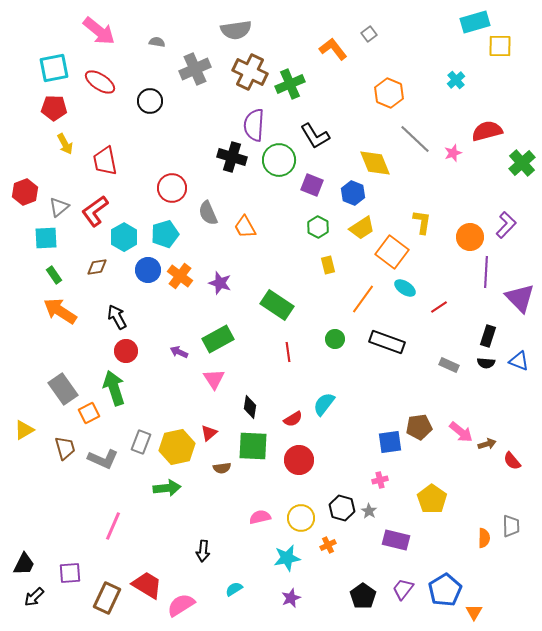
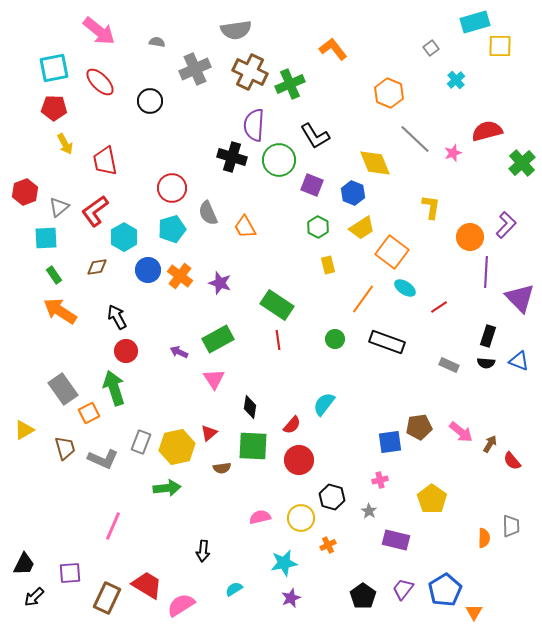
gray square at (369, 34): moved 62 px right, 14 px down
red ellipse at (100, 82): rotated 12 degrees clockwise
yellow L-shape at (422, 222): moved 9 px right, 15 px up
cyan pentagon at (165, 234): moved 7 px right, 5 px up
red line at (288, 352): moved 10 px left, 12 px up
red semicircle at (293, 419): moved 1 px left, 6 px down; rotated 18 degrees counterclockwise
brown arrow at (487, 444): moved 3 px right; rotated 42 degrees counterclockwise
black hexagon at (342, 508): moved 10 px left, 11 px up
cyan star at (287, 558): moved 3 px left, 5 px down
